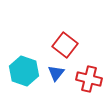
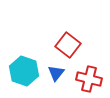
red square: moved 3 px right
